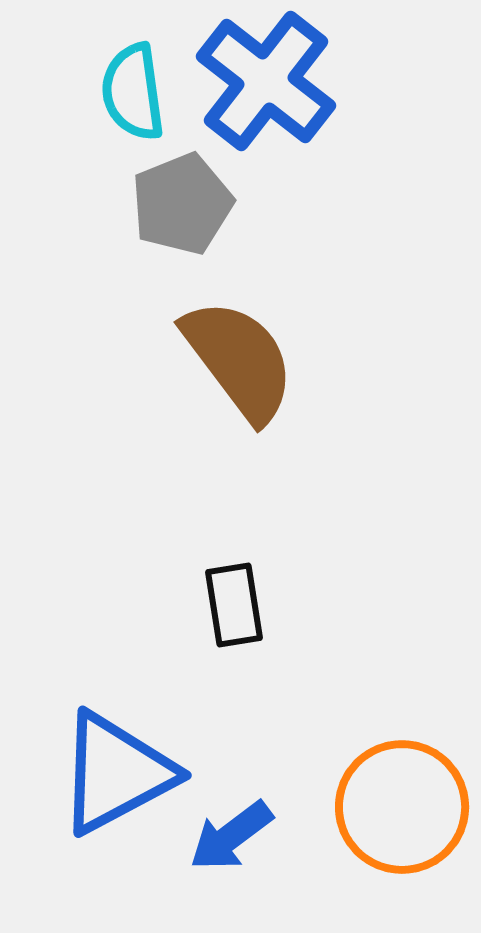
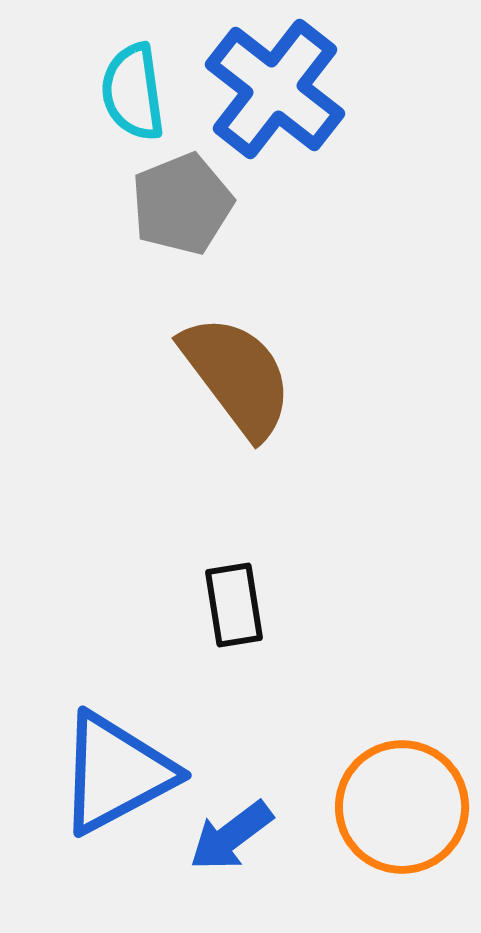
blue cross: moved 9 px right, 8 px down
brown semicircle: moved 2 px left, 16 px down
